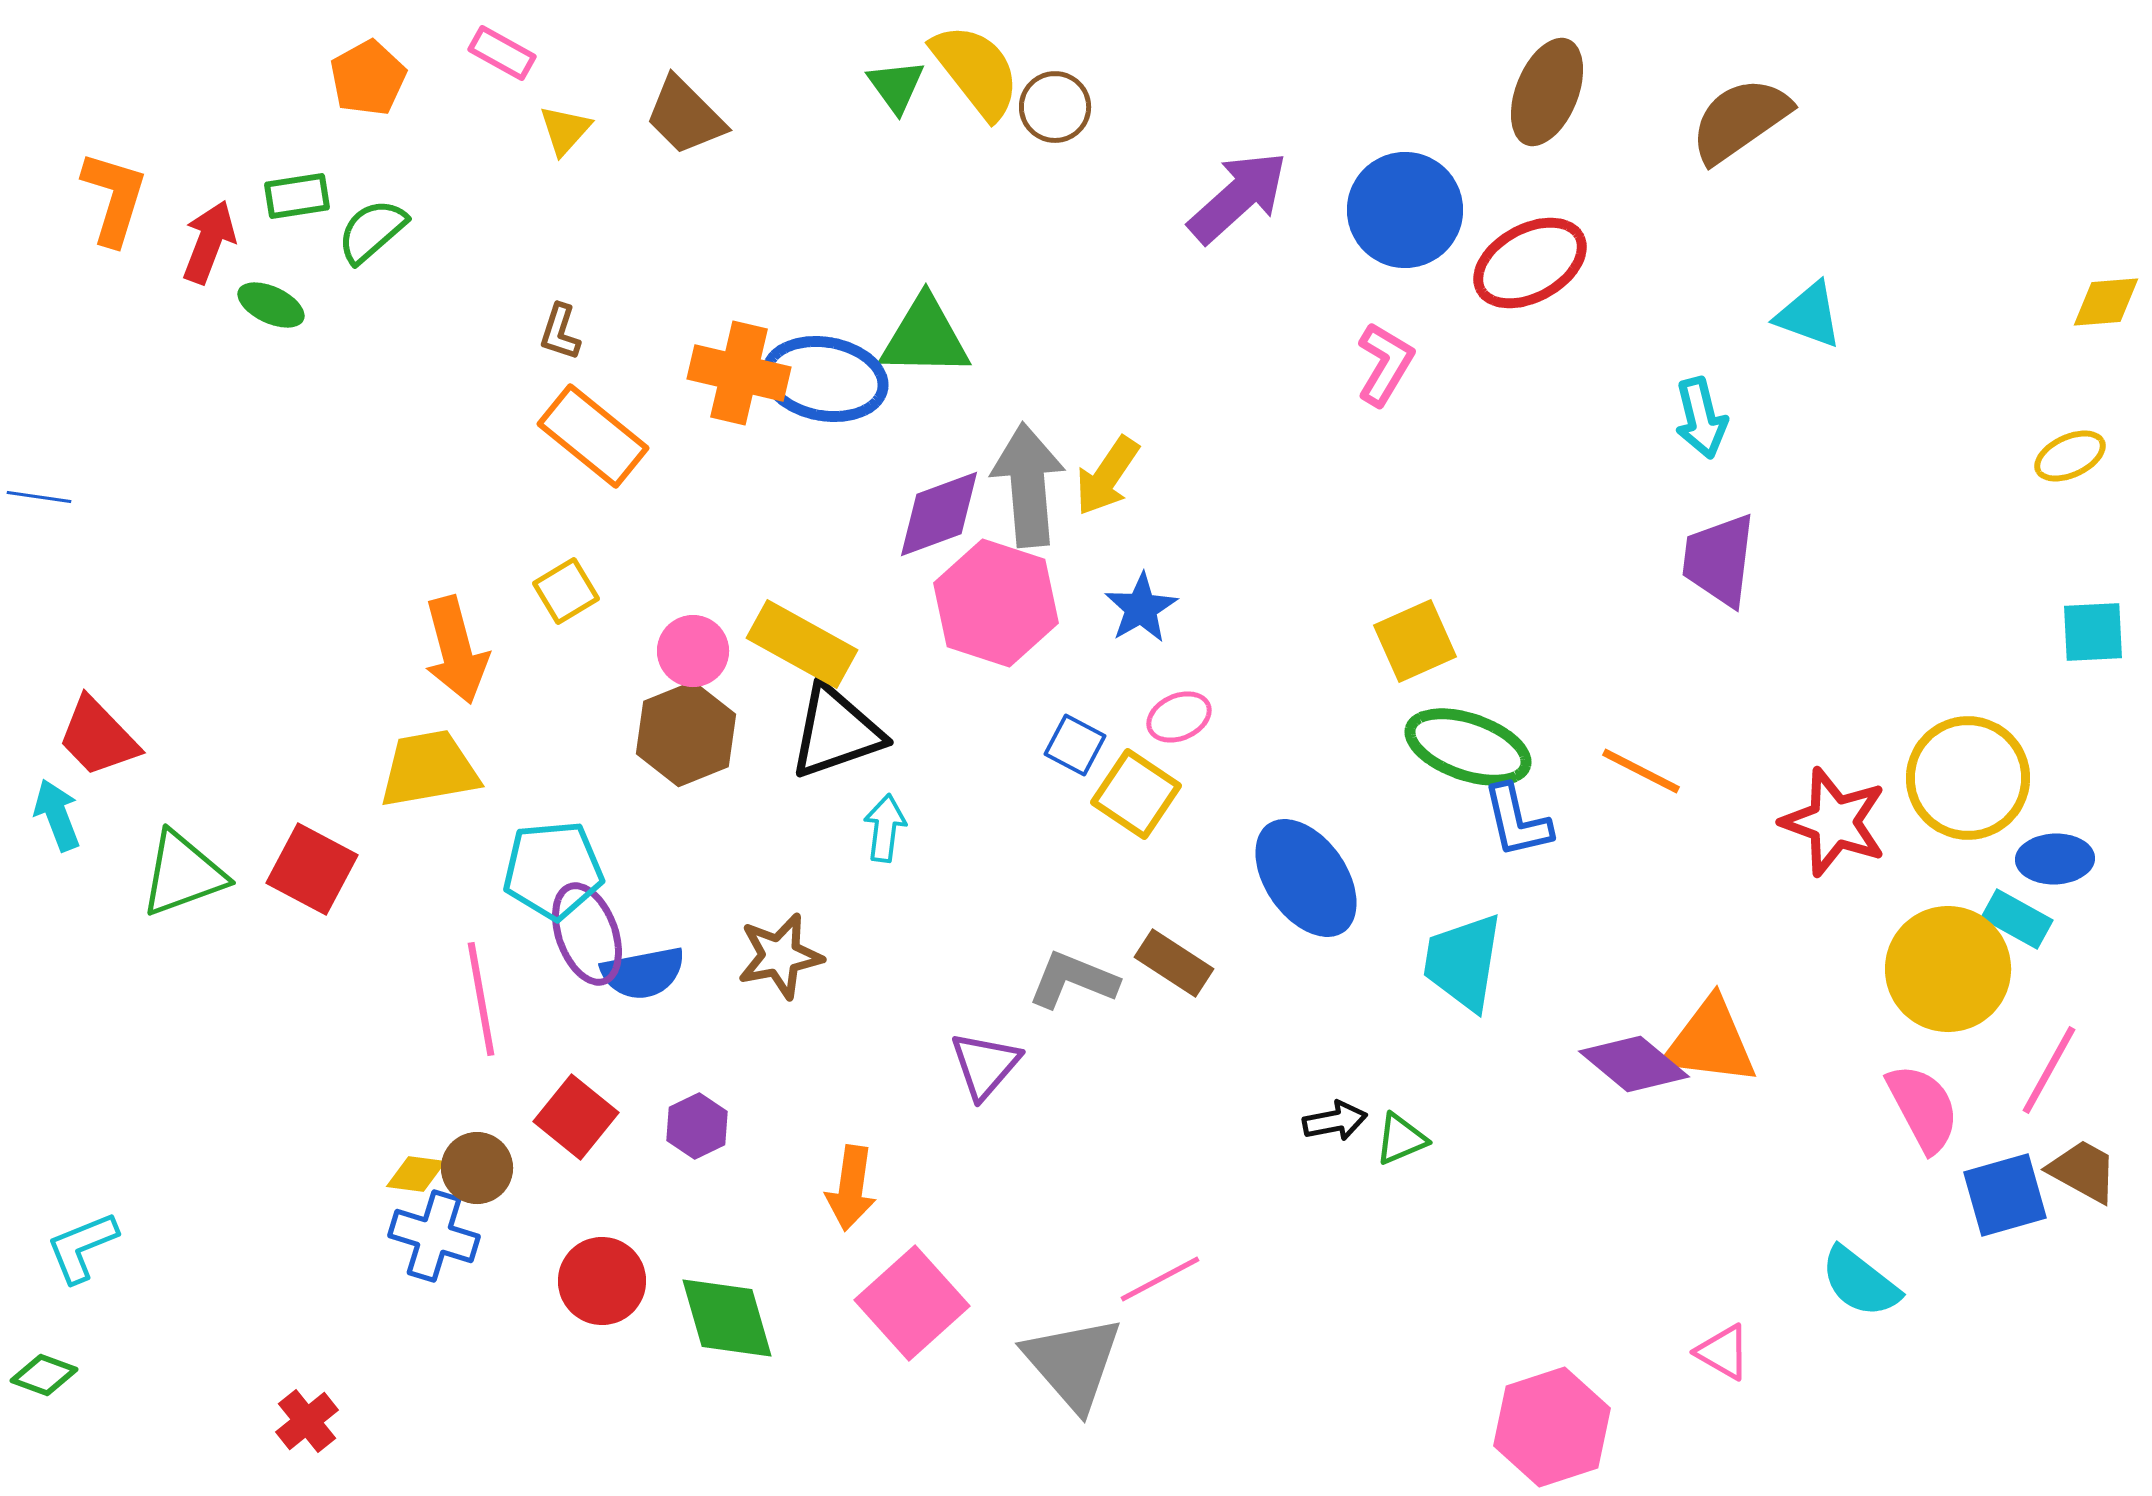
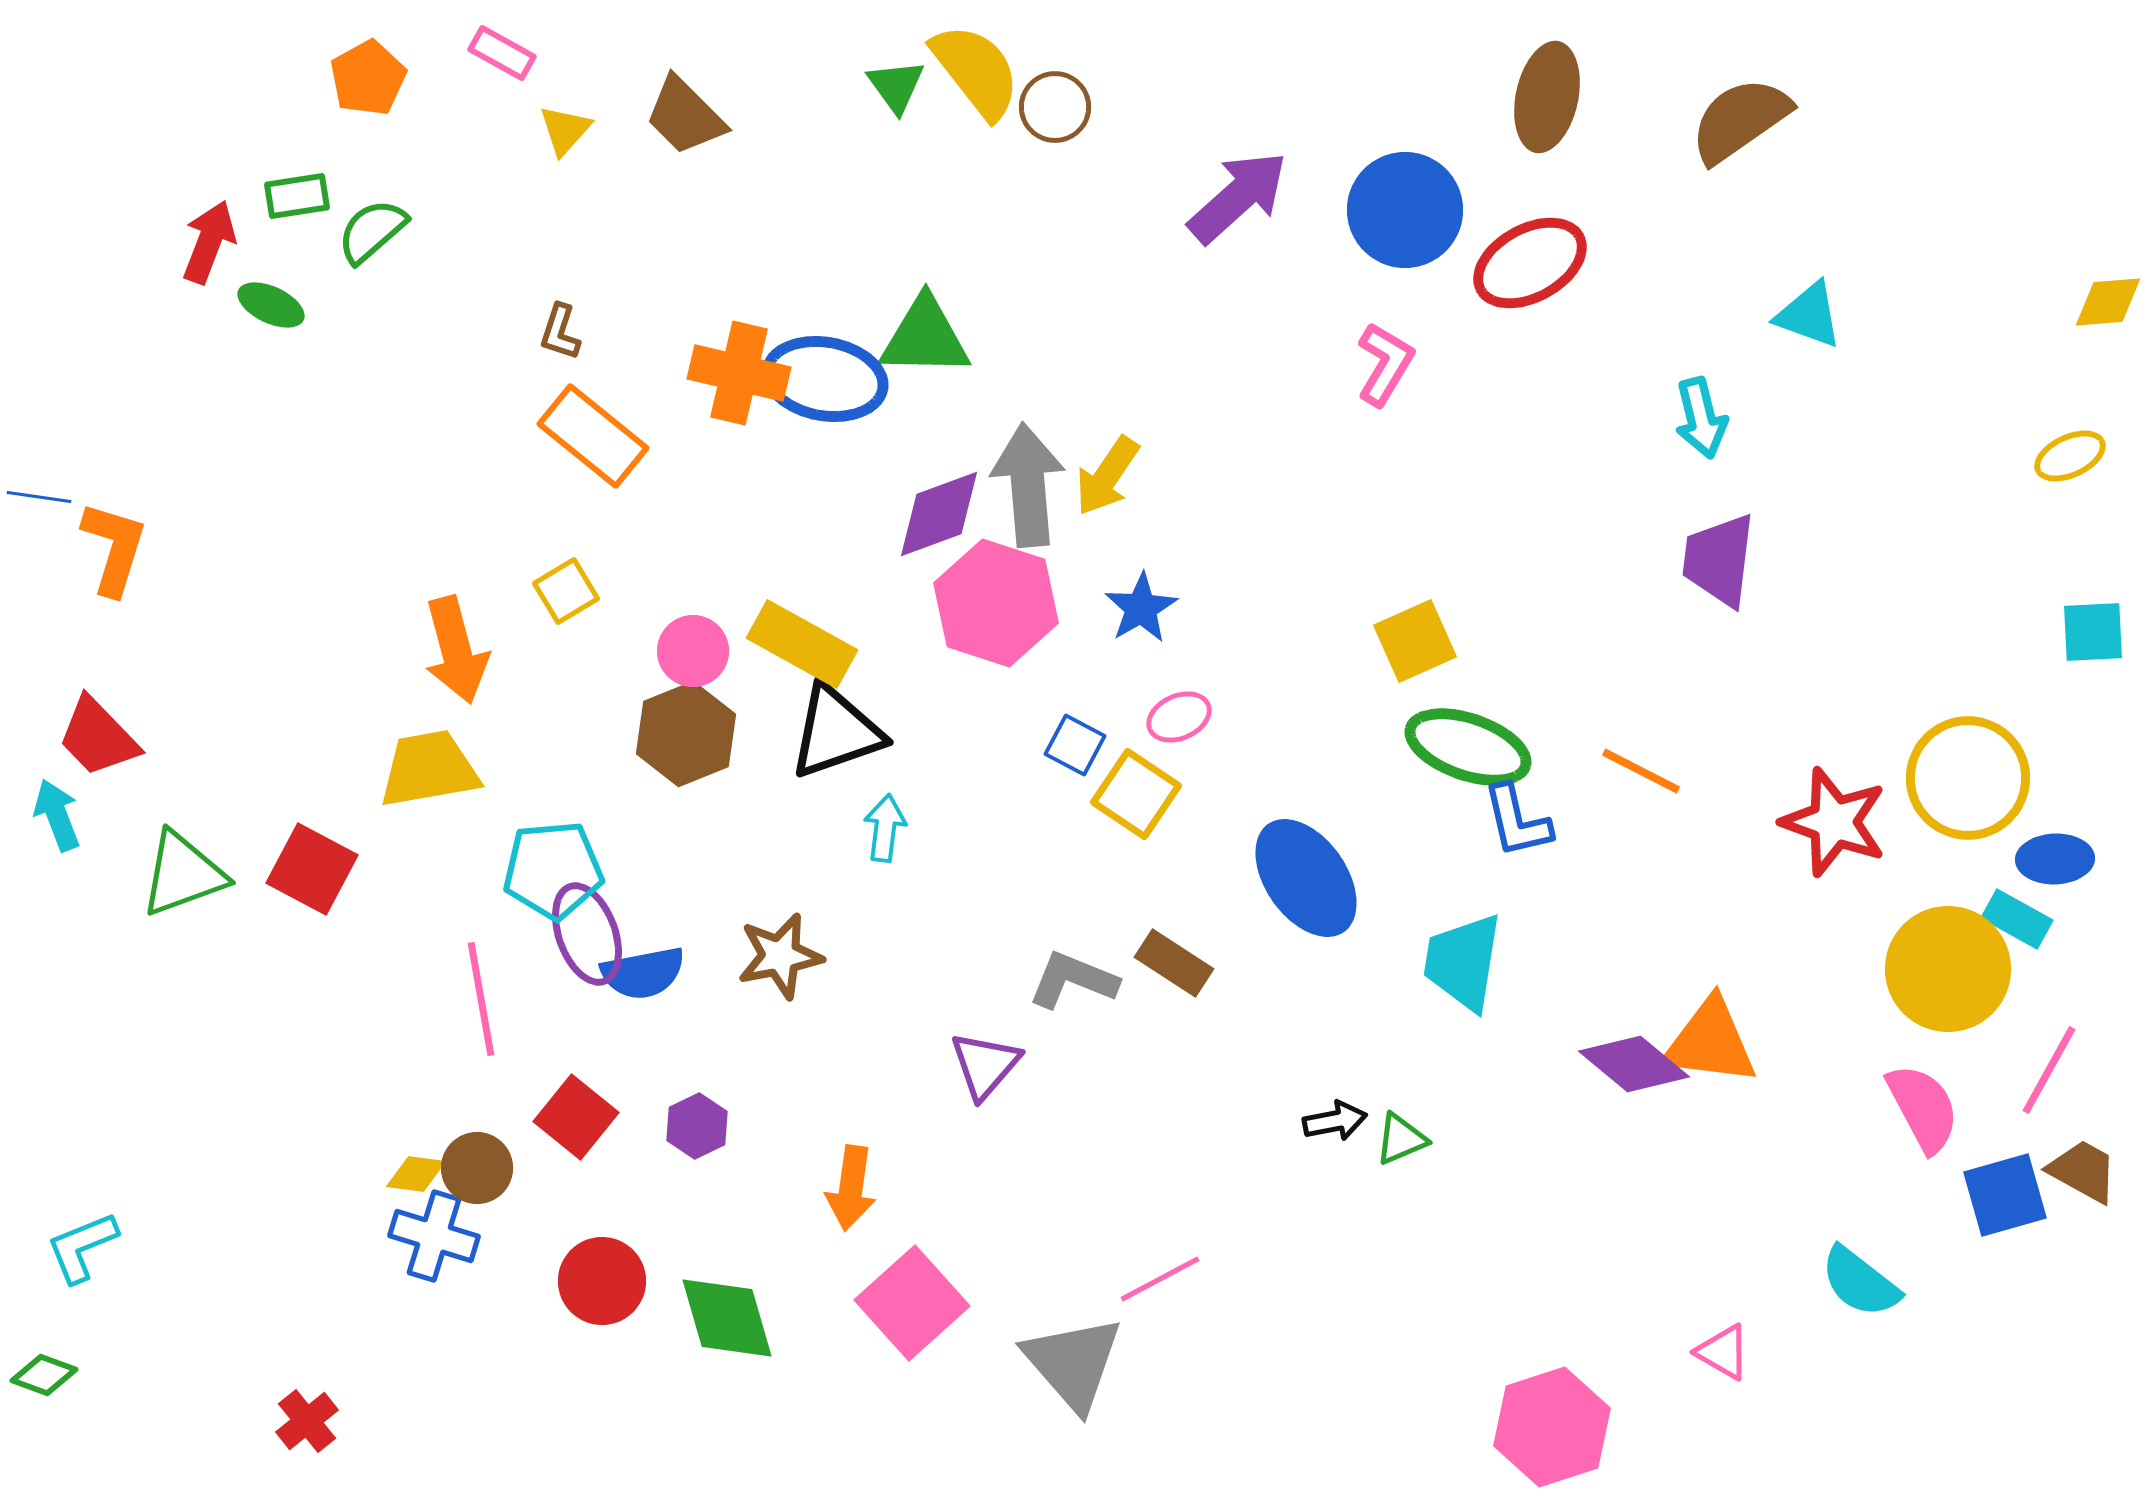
brown ellipse at (1547, 92): moved 5 px down; rotated 10 degrees counterclockwise
orange L-shape at (114, 198): moved 350 px down
yellow diamond at (2106, 302): moved 2 px right
